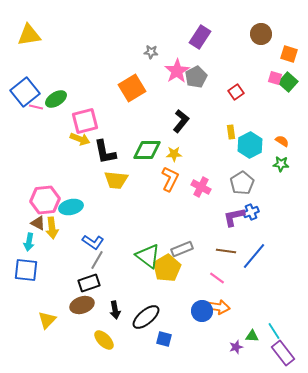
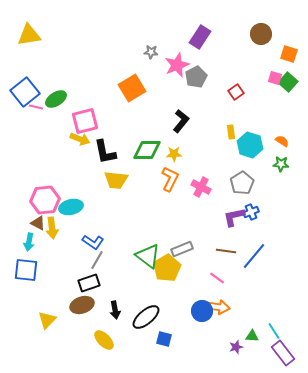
pink star at (177, 71): moved 6 px up; rotated 10 degrees clockwise
cyan hexagon at (250, 145): rotated 15 degrees counterclockwise
